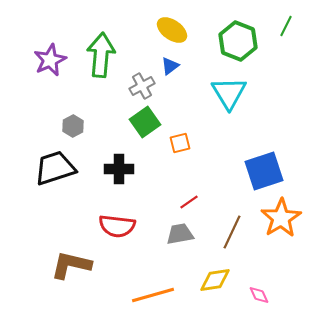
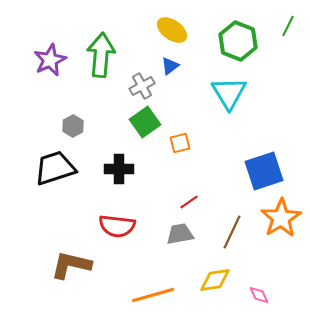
green line: moved 2 px right
